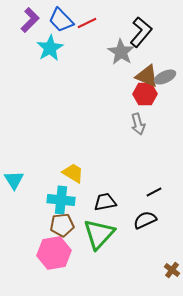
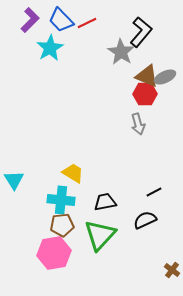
green triangle: moved 1 px right, 1 px down
